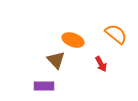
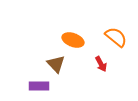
orange semicircle: moved 3 px down
brown triangle: moved 4 px down
purple rectangle: moved 5 px left
